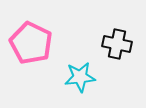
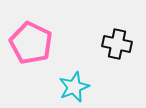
cyan star: moved 6 px left, 10 px down; rotated 16 degrees counterclockwise
